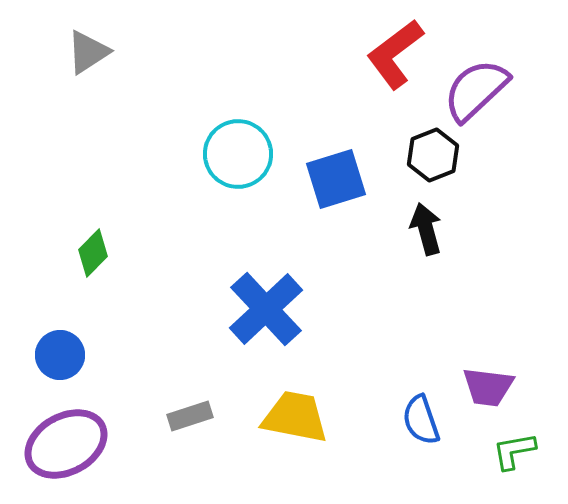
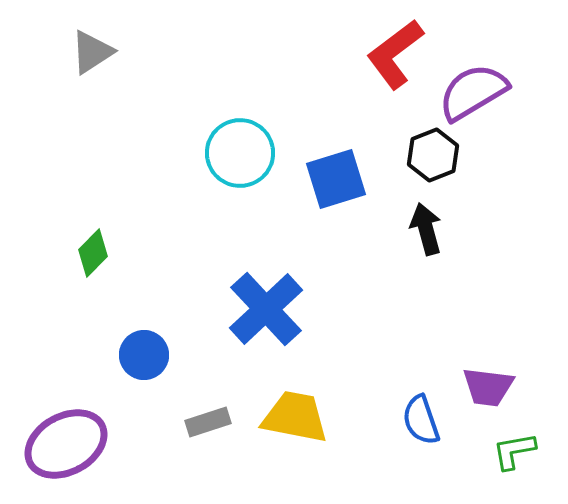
gray triangle: moved 4 px right
purple semicircle: moved 3 px left, 2 px down; rotated 12 degrees clockwise
cyan circle: moved 2 px right, 1 px up
blue circle: moved 84 px right
gray rectangle: moved 18 px right, 6 px down
